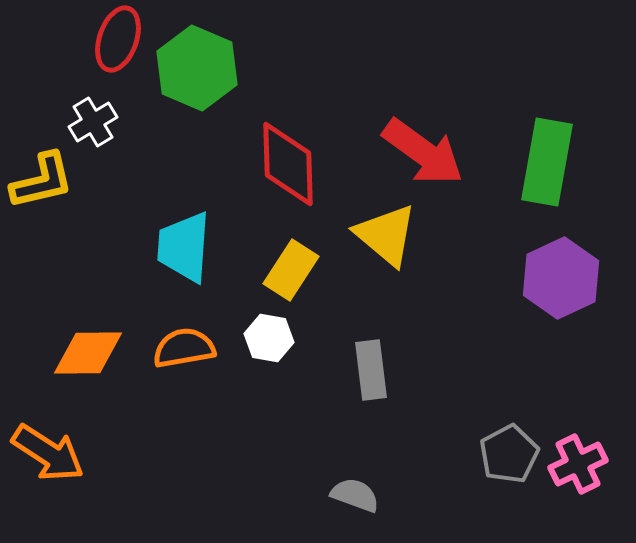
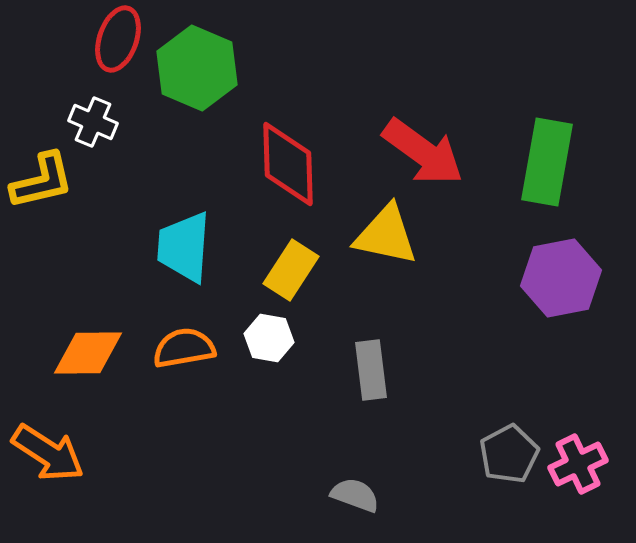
white cross: rotated 36 degrees counterclockwise
yellow triangle: rotated 28 degrees counterclockwise
purple hexagon: rotated 14 degrees clockwise
